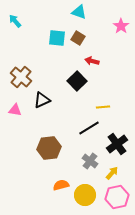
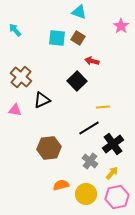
cyan arrow: moved 9 px down
black cross: moved 4 px left
yellow circle: moved 1 px right, 1 px up
